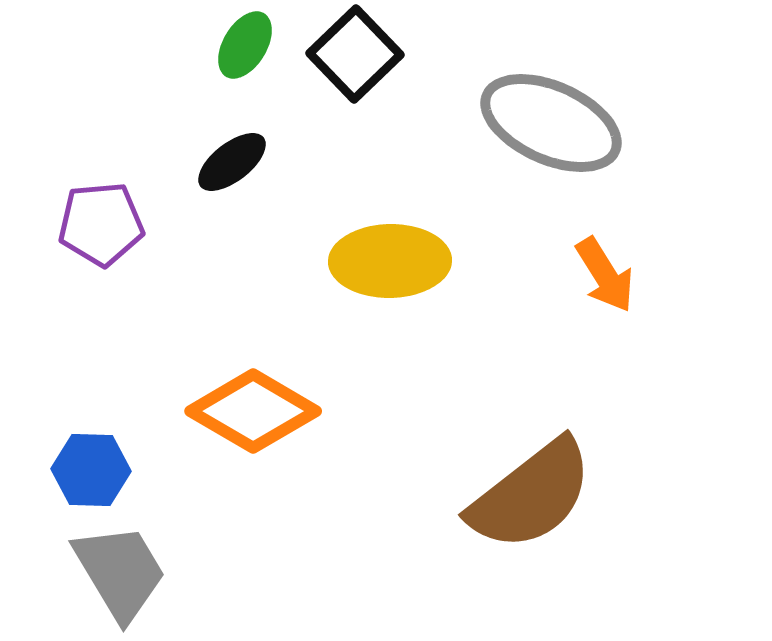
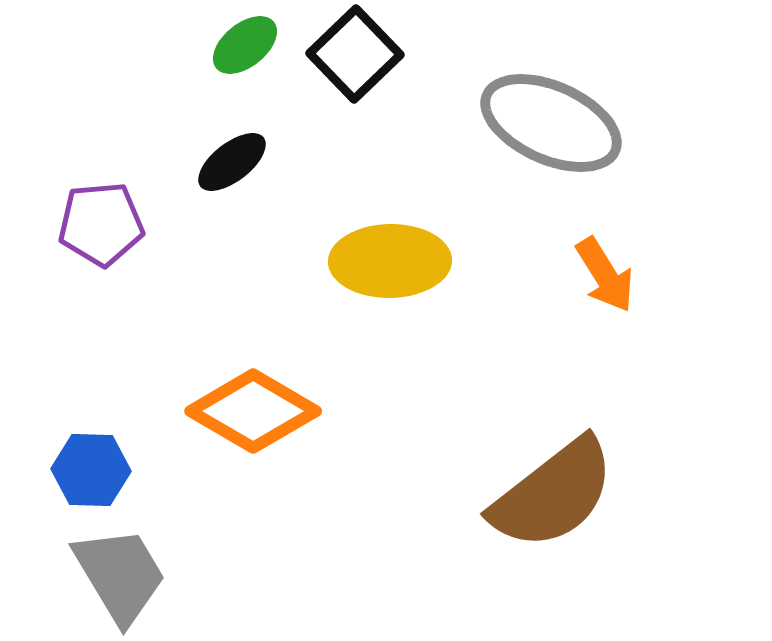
green ellipse: rotated 20 degrees clockwise
brown semicircle: moved 22 px right, 1 px up
gray trapezoid: moved 3 px down
